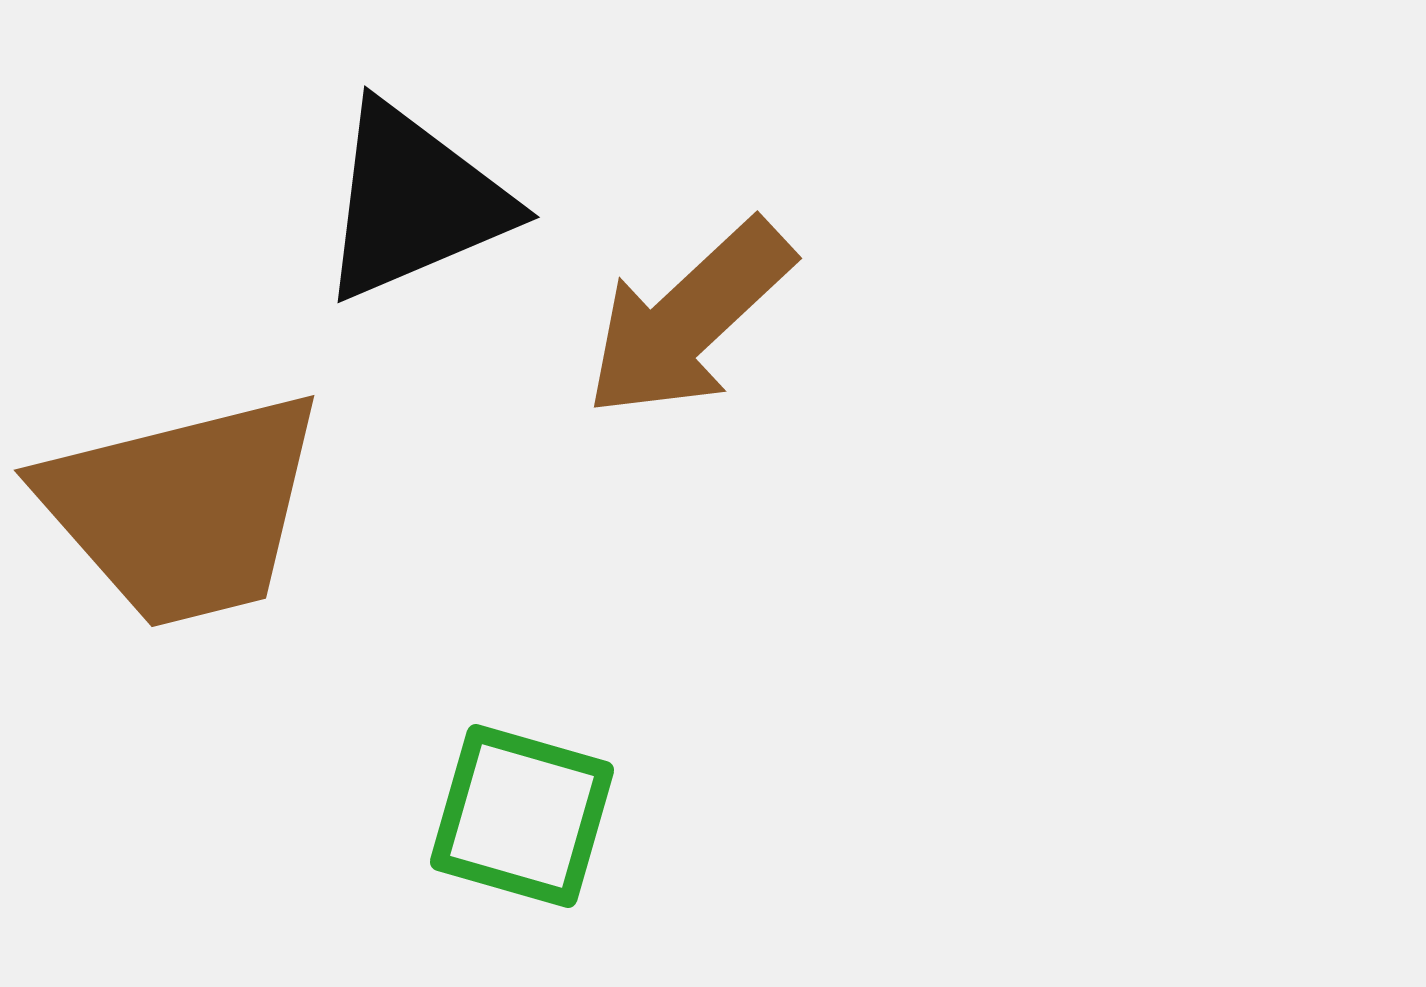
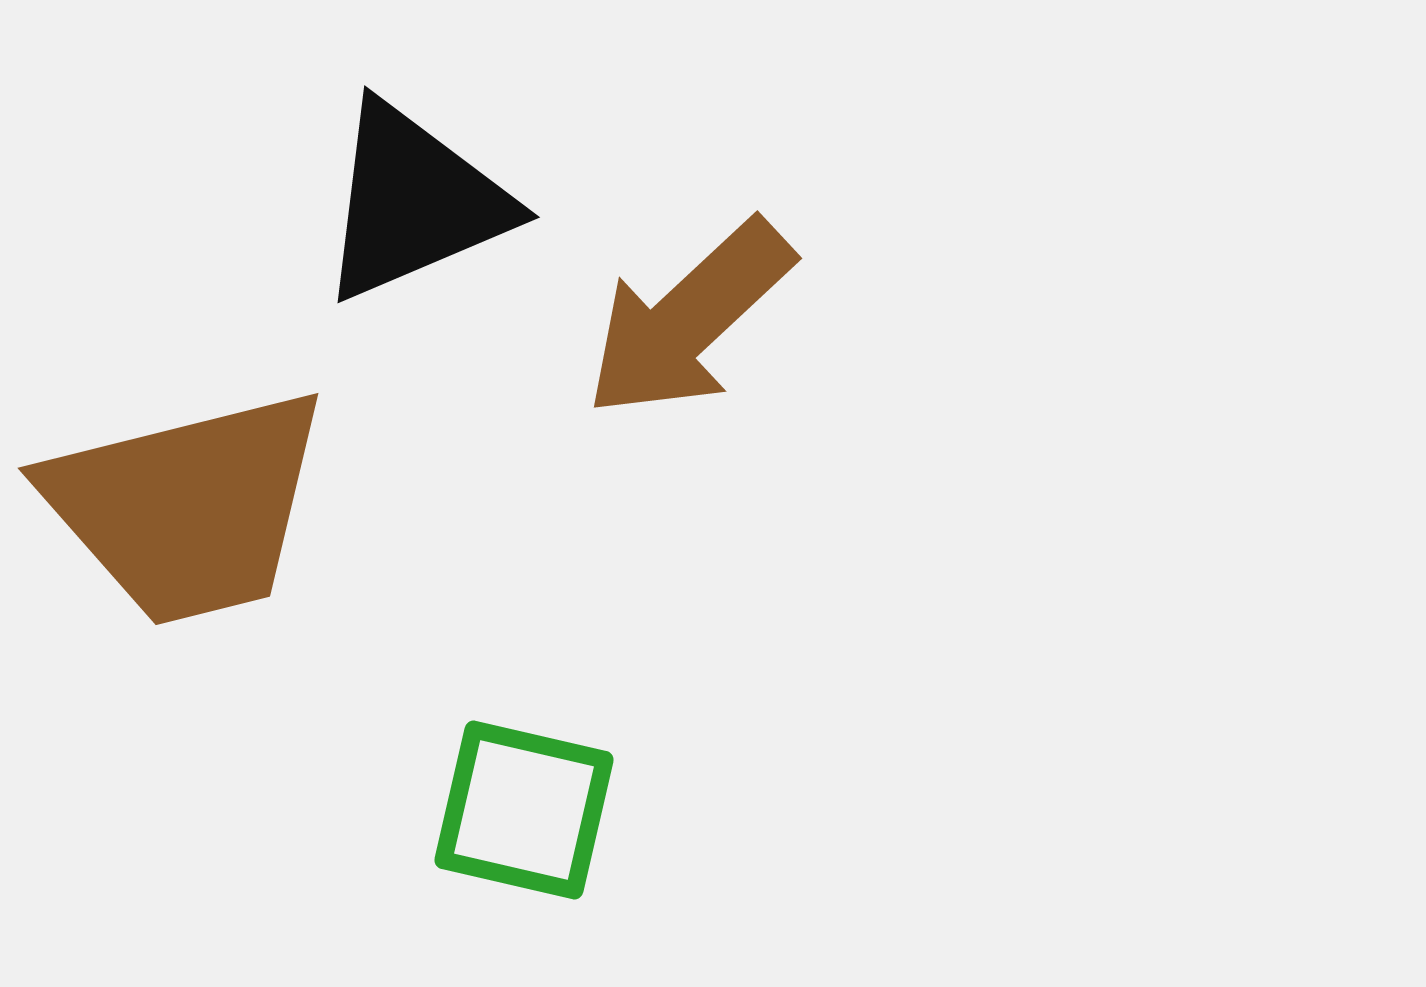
brown trapezoid: moved 4 px right, 2 px up
green square: moved 2 px right, 6 px up; rotated 3 degrees counterclockwise
